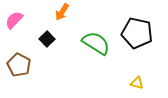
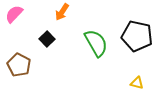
pink semicircle: moved 6 px up
black pentagon: moved 3 px down
green semicircle: rotated 28 degrees clockwise
